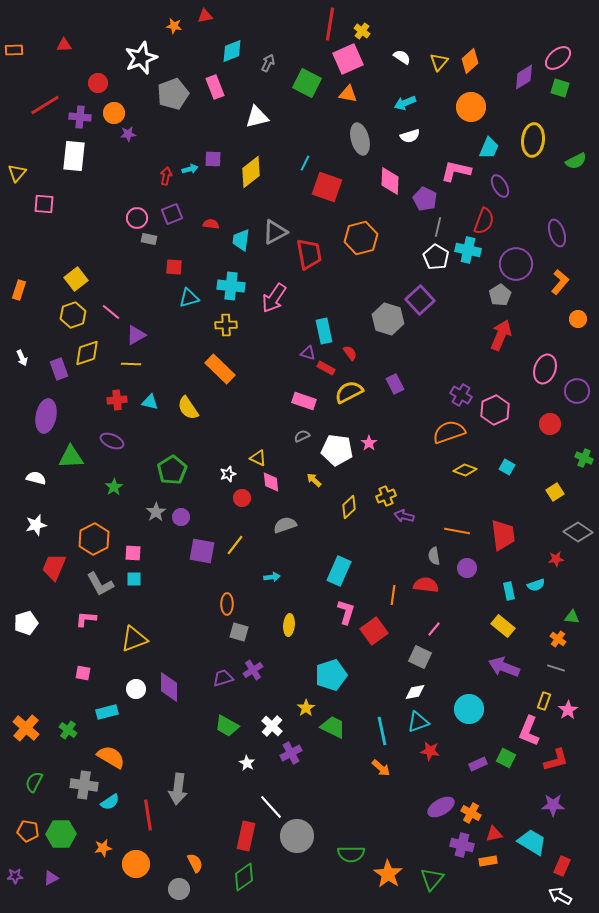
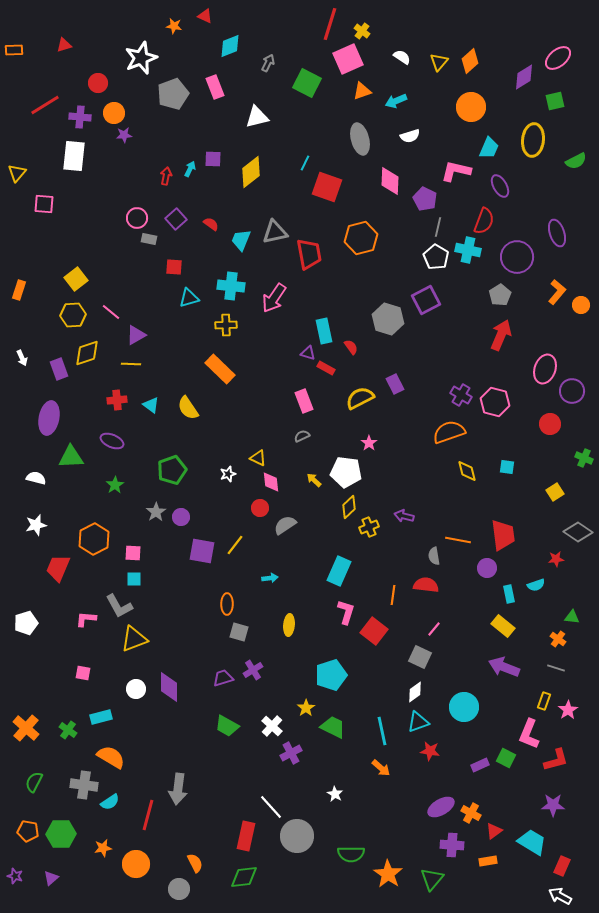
red triangle at (205, 16): rotated 35 degrees clockwise
red line at (330, 24): rotated 8 degrees clockwise
red triangle at (64, 45): rotated 14 degrees counterclockwise
cyan diamond at (232, 51): moved 2 px left, 5 px up
green square at (560, 88): moved 5 px left, 13 px down; rotated 30 degrees counterclockwise
orange triangle at (348, 94): moved 14 px right, 3 px up; rotated 30 degrees counterclockwise
cyan arrow at (405, 103): moved 9 px left, 2 px up
purple star at (128, 134): moved 4 px left, 1 px down
cyan arrow at (190, 169): rotated 49 degrees counterclockwise
purple square at (172, 214): moved 4 px right, 5 px down; rotated 20 degrees counterclockwise
red semicircle at (211, 224): rotated 28 degrees clockwise
gray triangle at (275, 232): rotated 16 degrees clockwise
cyan trapezoid at (241, 240): rotated 15 degrees clockwise
purple circle at (516, 264): moved 1 px right, 7 px up
orange L-shape at (560, 282): moved 3 px left, 10 px down
purple square at (420, 300): moved 6 px right; rotated 16 degrees clockwise
yellow hexagon at (73, 315): rotated 15 degrees clockwise
orange circle at (578, 319): moved 3 px right, 14 px up
red semicircle at (350, 353): moved 1 px right, 6 px up
purple circle at (577, 391): moved 5 px left
yellow semicircle at (349, 392): moved 11 px right, 6 px down
pink rectangle at (304, 401): rotated 50 degrees clockwise
cyan triangle at (150, 402): moved 1 px right, 3 px down; rotated 24 degrees clockwise
pink hexagon at (495, 410): moved 8 px up; rotated 20 degrees counterclockwise
purple ellipse at (46, 416): moved 3 px right, 2 px down
white pentagon at (337, 450): moved 9 px right, 22 px down
cyan square at (507, 467): rotated 21 degrees counterclockwise
green pentagon at (172, 470): rotated 12 degrees clockwise
yellow diamond at (465, 470): moved 2 px right, 1 px down; rotated 55 degrees clockwise
green star at (114, 487): moved 1 px right, 2 px up
yellow cross at (386, 496): moved 17 px left, 31 px down
red circle at (242, 498): moved 18 px right, 10 px down
gray semicircle at (285, 525): rotated 15 degrees counterclockwise
orange line at (457, 531): moved 1 px right, 9 px down
red trapezoid at (54, 567): moved 4 px right, 1 px down
purple circle at (467, 568): moved 20 px right
cyan arrow at (272, 577): moved 2 px left, 1 px down
gray L-shape at (100, 584): moved 19 px right, 22 px down
cyan rectangle at (509, 591): moved 3 px down
red square at (374, 631): rotated 16 degrees counterclockwise
white diamond at (415, 692): rotated 25 degrees counterclockwise
cyan circle at (469, 709): moved 5 px left, 2 px up
cyan rectangle at (107, 712): moved 6 px left, 5 px down
pink L-shape at (529, 731): moved 3 px down
white star at (247, 763): moved 88 px right, 31 px down
purple rectangle at (478, 764): moved 2 px right, 1 px down
red line at (148, 815): rotated 24 degrees clockwise
red triangle at (494, 834): moved 3 px up; rotated 24 degrees counterclockwise
purple cross at (462, 845): moved 10 px left; rotated 10 degrees counterclockwise
purple star at (15, 876): rotated 21 degrees clockwise
green diamond at (244, 877): rotated 28 degrees clockwise
purple triangle at (51, 878): rotated 14 degrees counterclockwise
